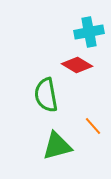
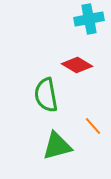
cyan cross: moved 13 px up
